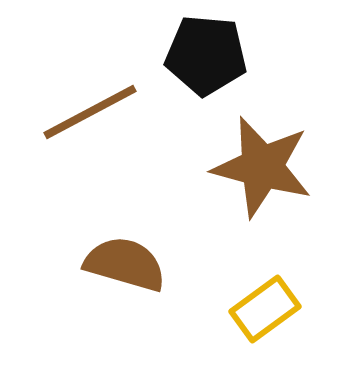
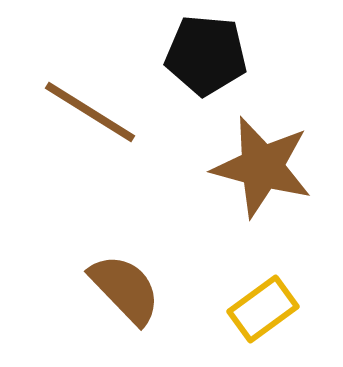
brown line: rotated 60 degrees clockwise
brown semicircle: moved 25 px down; rotated 30 degrees clockwise
yellow rectangle: moved 2 px left
